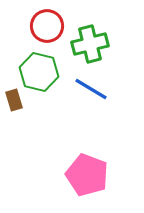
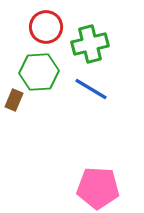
red circle: moved 1 px left, 1 px down
green hexagon: rotated 18 degrees counterclockwise
brown rectangle: rotated 40 degrees clockwise
pink pentagon: moved 11 px right, 13 px down; rotated 18 degrees counterclockwise
